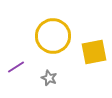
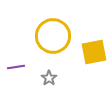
purple line: rotated 24 degrees clockwise
gray star: rotated 14 degrees clockwise
